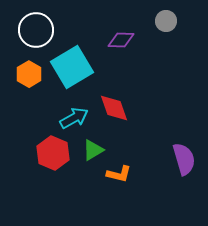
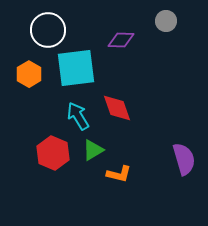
white circle: moved 12 px right
cyan square: moved 4 px right, 1 px down; rotated 24 degrees clockwise
red diamond: moved 3 px right
cyan arrow: moved 4 px right, 2 px up; rotated 92 degrees counterclockwise
